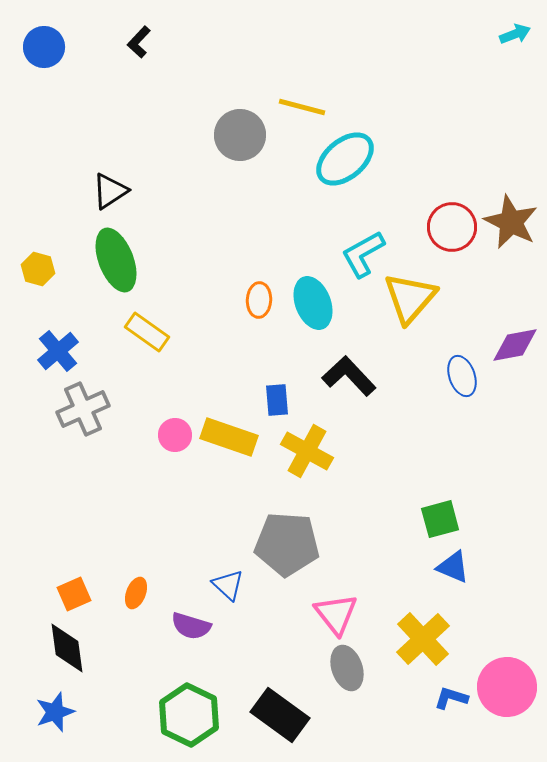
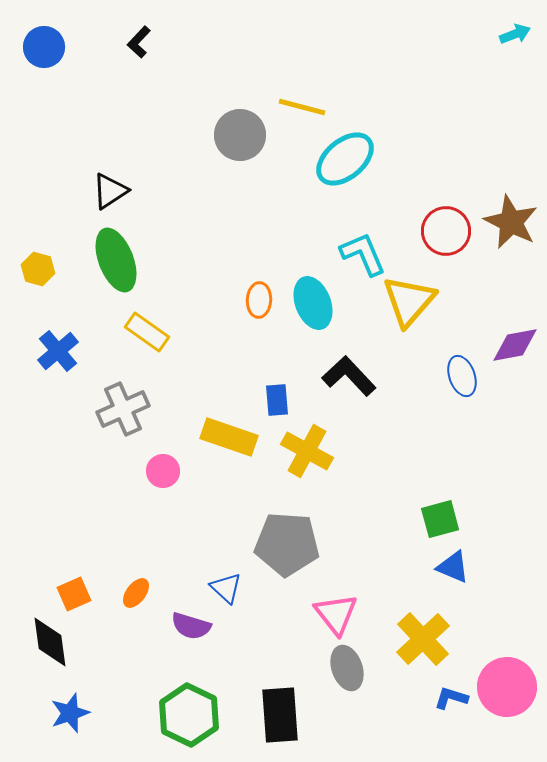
red circle at (452, 227): moved 6 px left, 4 px down
cyan L-shape at (363, 254): rotated 96 degrees clockwise
yellow triangle at (410, 298): moved 1 px left, 3 px down
gray cross at (83, 409): moved 40 px right
pink circle at (175, 435): moved 12 px left, 36 px down
blue triangle at (228, 585): moved 2 px left, 3 px down
orange ellipse at (136, 593): rotated 16 degrees clockwise
black diamond at (67, 648): moved 17 px left, 6 px up
blue star at (55, 712): moved 15 px right, 1 px down
black rectangle at (280, 715): rotated 50 degrees clockwise
